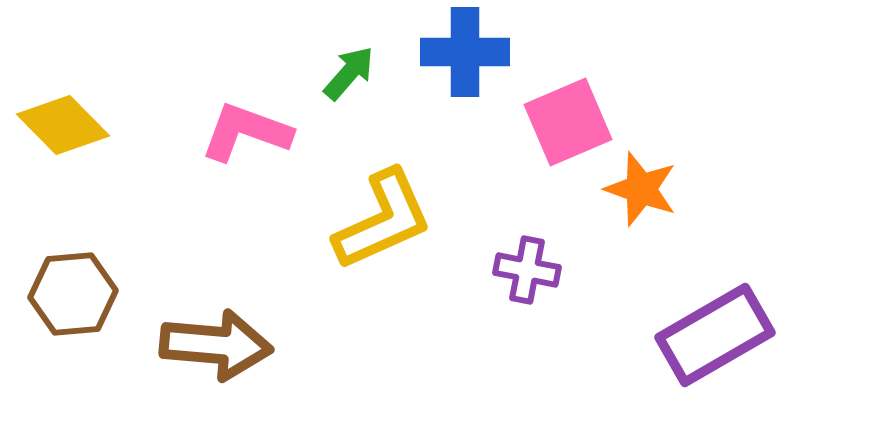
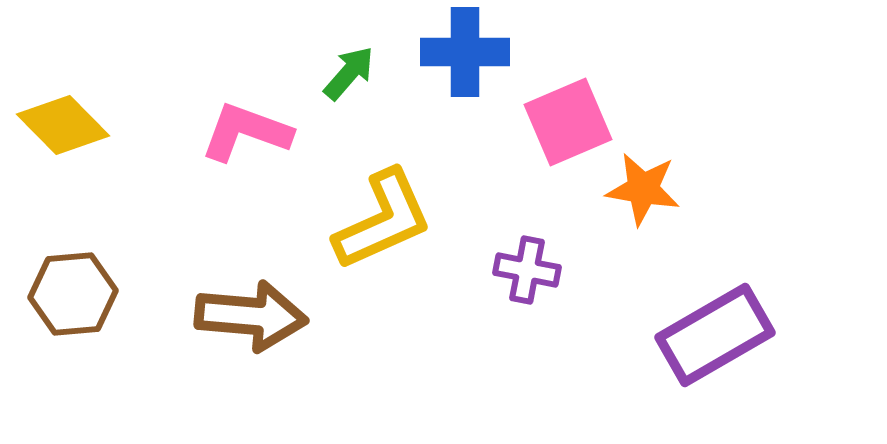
orange star: moved 2 px right; rotated 10 degrees counterclockwise
brown arrow: moved 35 px right, 29 px up
